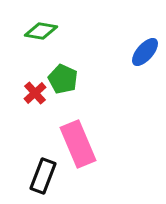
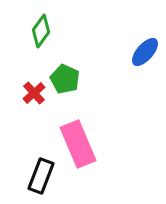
green diamond: rotated 64 degrees counterclockwise
green pentagon: moved 2 px right
red cross: moved 1 px left
black rectangle: moved 2 px left
